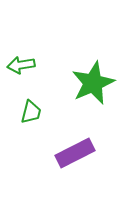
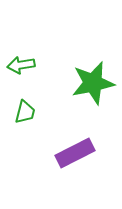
green star: rotated 12 degrees clockwise
green trapezoid: moved 6 px left
